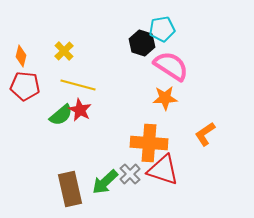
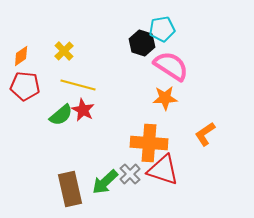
orange diamond: rotated 40 degrees clockwise
red star: moved 3 px right
